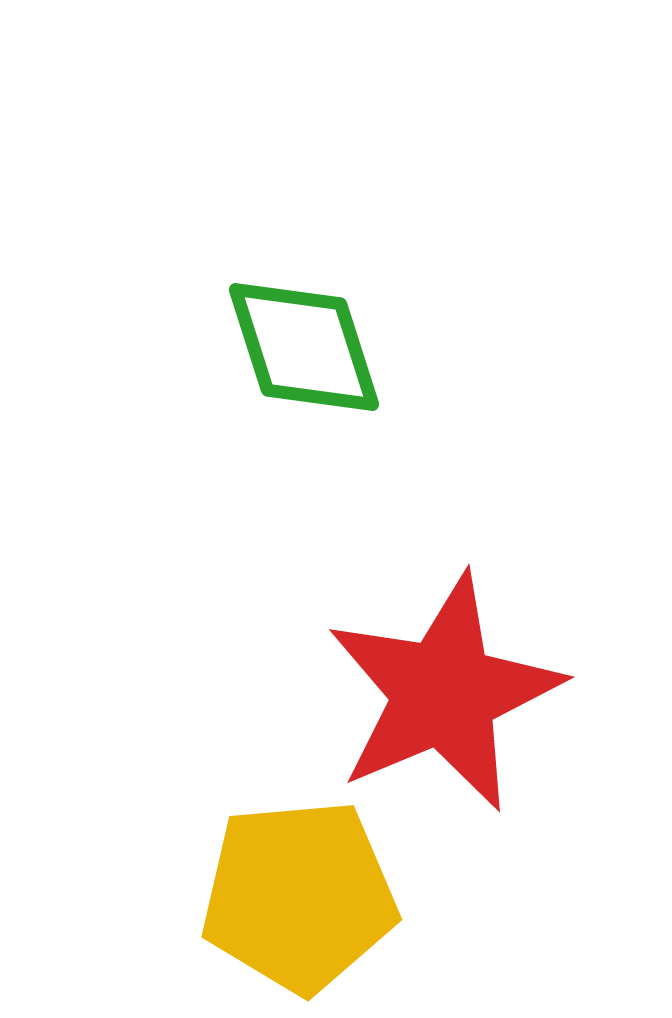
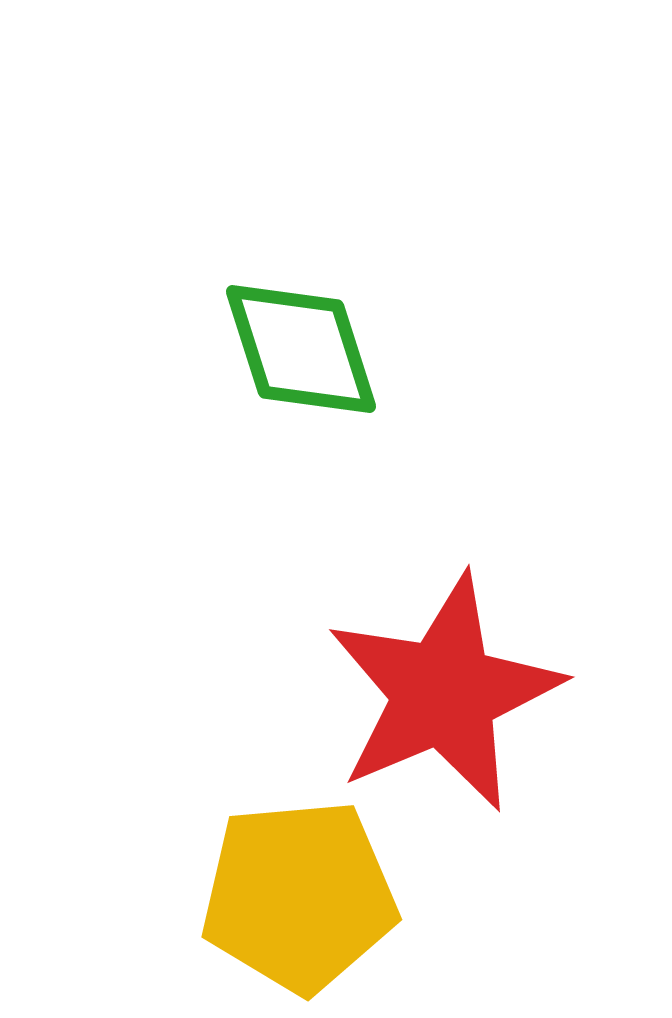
green diamond: moved 3 px left, 2 px down
